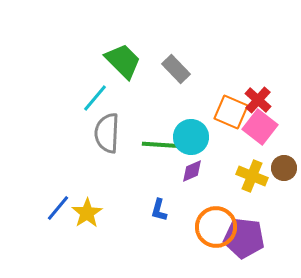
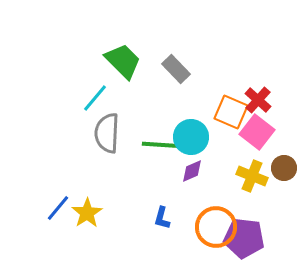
pink square: moved 3 px left, 5 px down
blue L-shape: moved 3 px right, 8 px down
